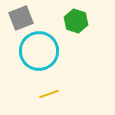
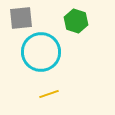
gray square: rotated 15 degrees clockwise
cyan circle: moved 2 px right, 1 px down
